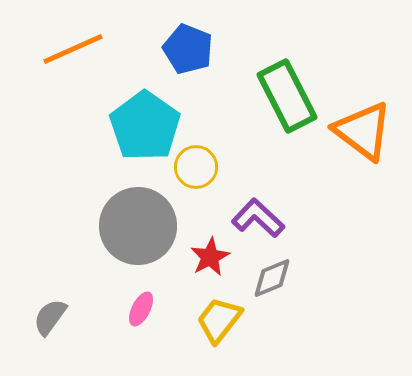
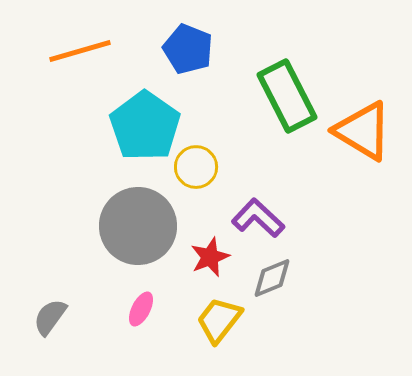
orange line: moved 7 px right, 2 px down; rotated 8 degrees clockwise
orange triangle: rotated 6 degrees counterclockwise
red star: rotated 6 degrees clockwise
